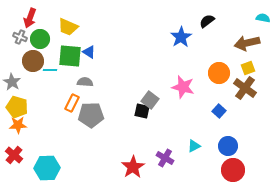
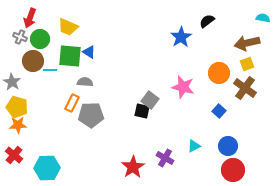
yellow square: moved 1 px left, 4 px up
